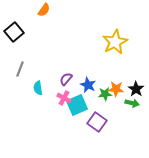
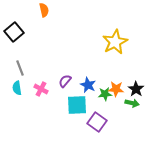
orange semicircle: rotated 48 degrees counterclockwise
gray line: moved 1 px up; rotated 42 degrees counterclockwise
purple semicircle: moved 1 px left, 2 px down
cyan semicircle: moved 21 px left
pink cross: moved 23 px left, 9 px up
cyan square: rotated 20 degrees clockwise
